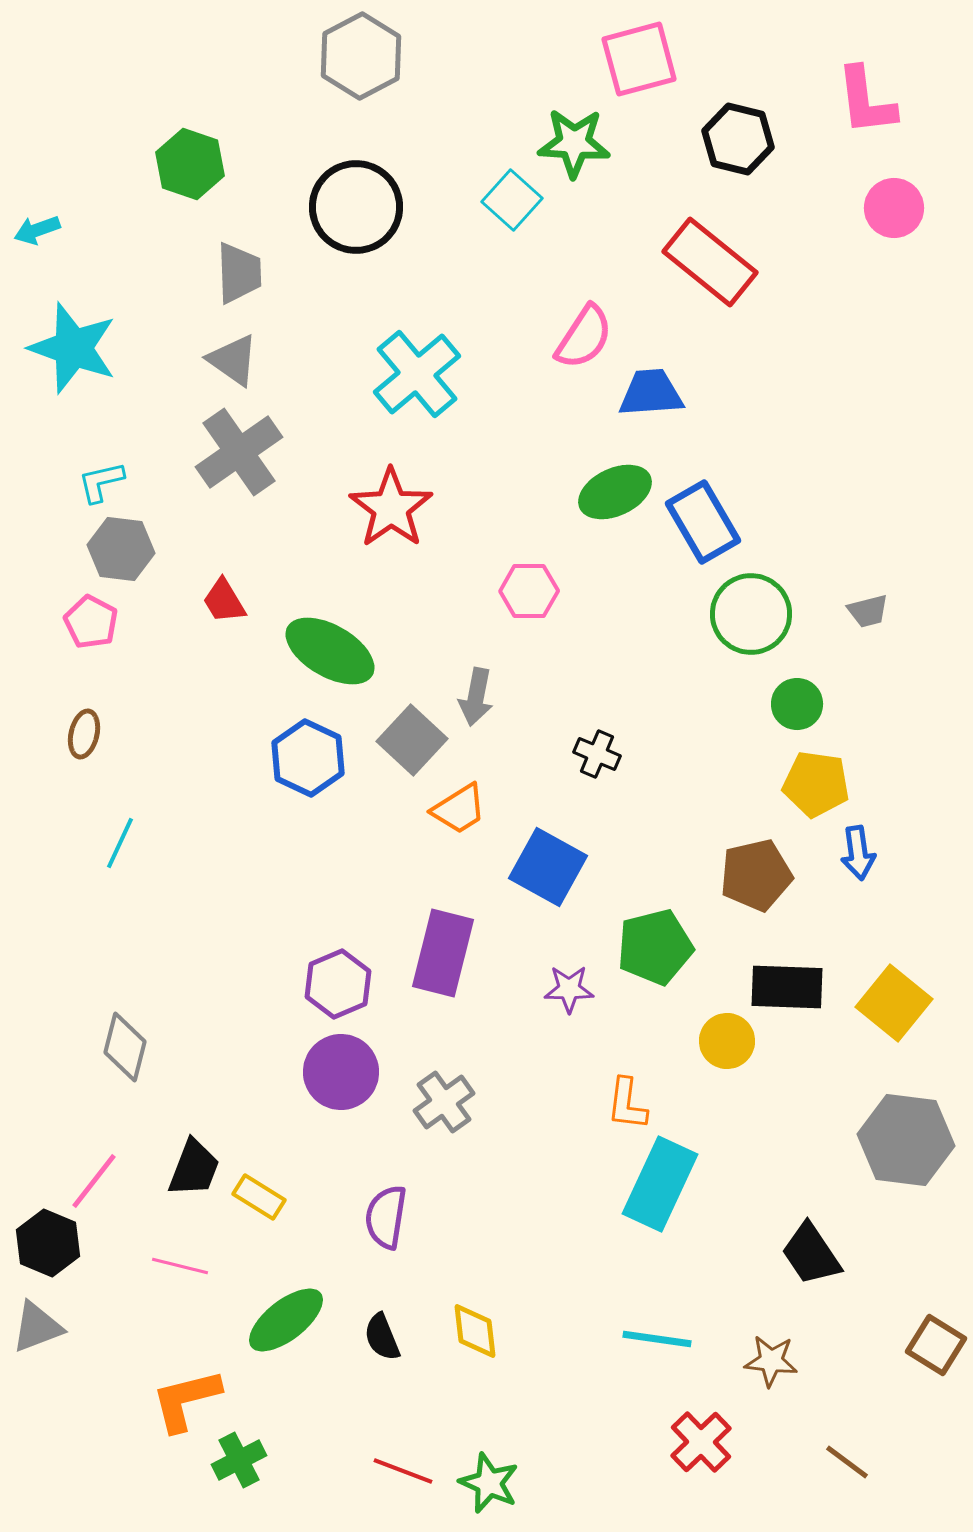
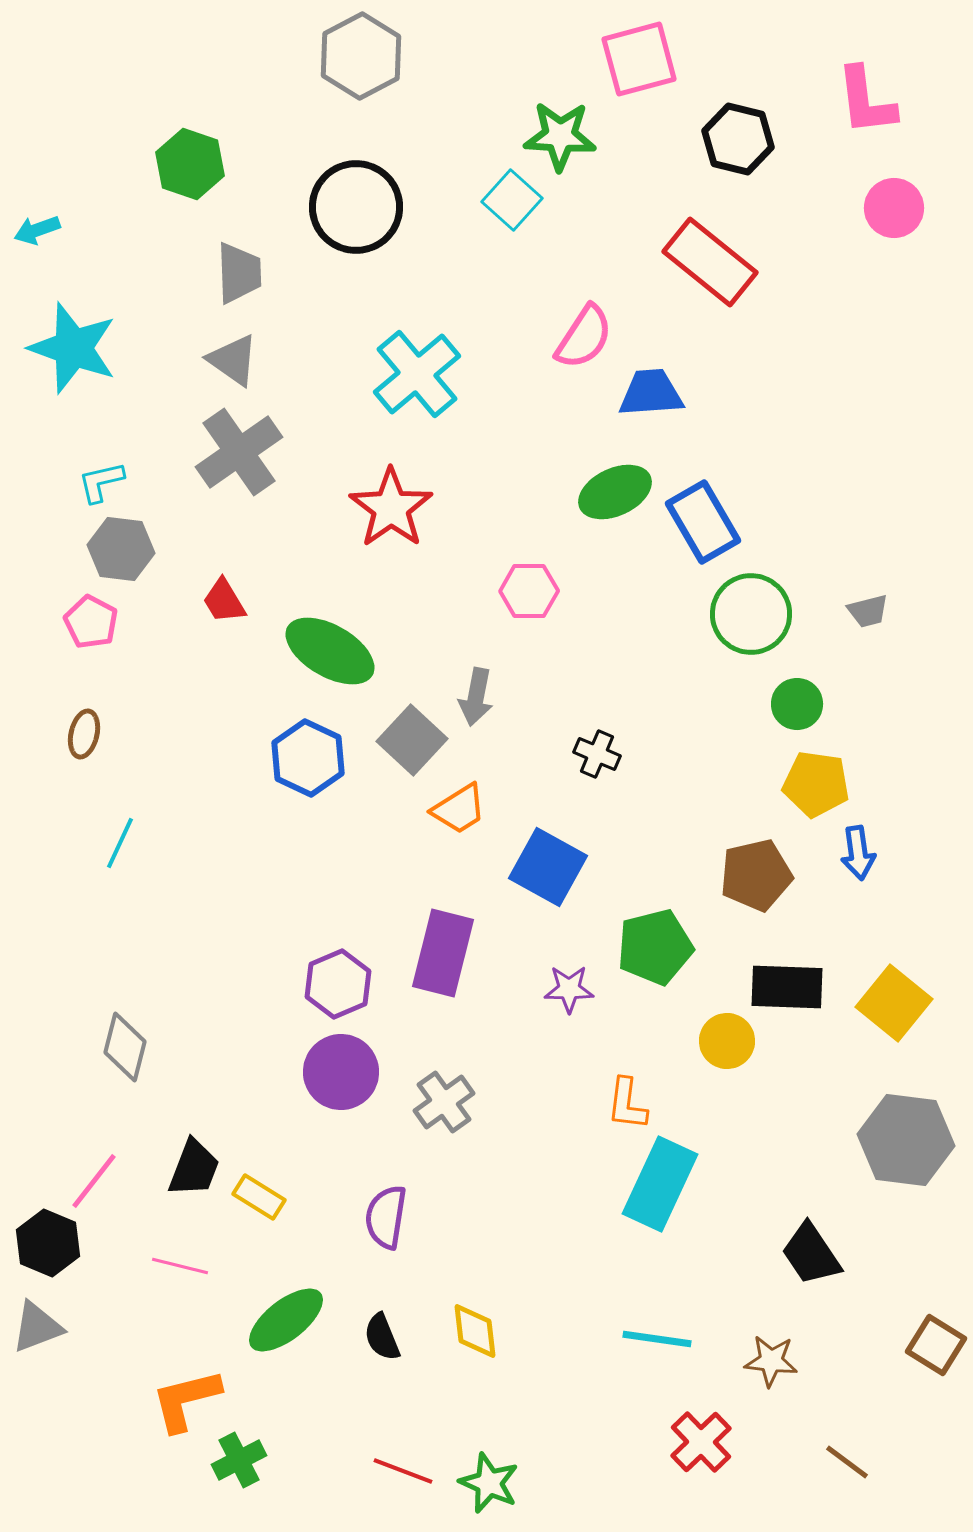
green star at (574, 143): moved 14 px left, 7 px up
